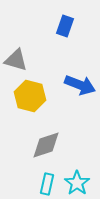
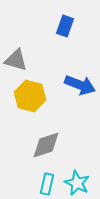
cyan star: rotated 10 degrees counterclockwise
